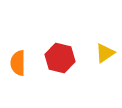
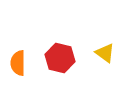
yellow triangle: rotated 50 degrees counterclockwise
